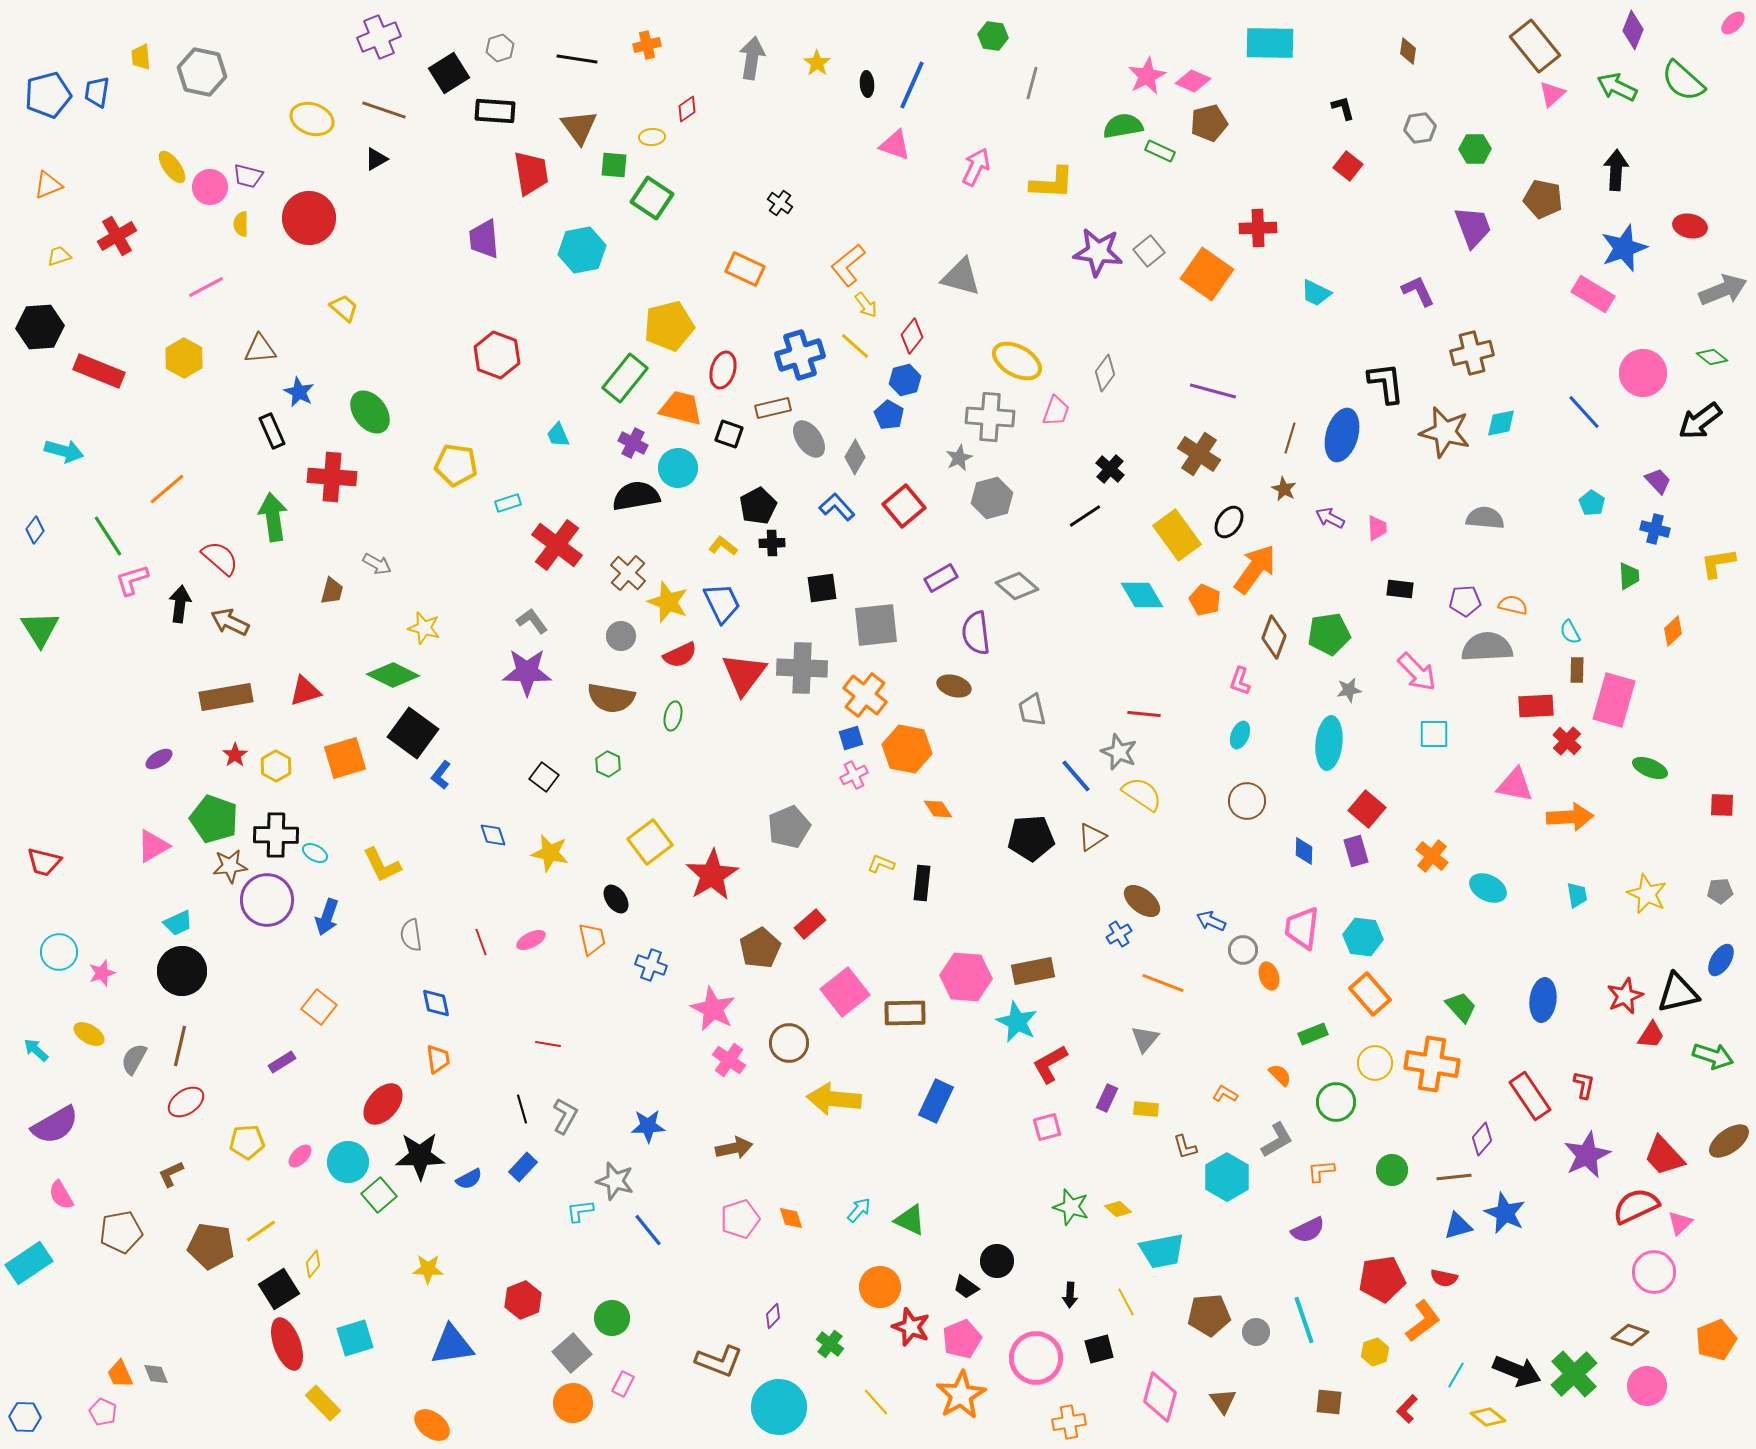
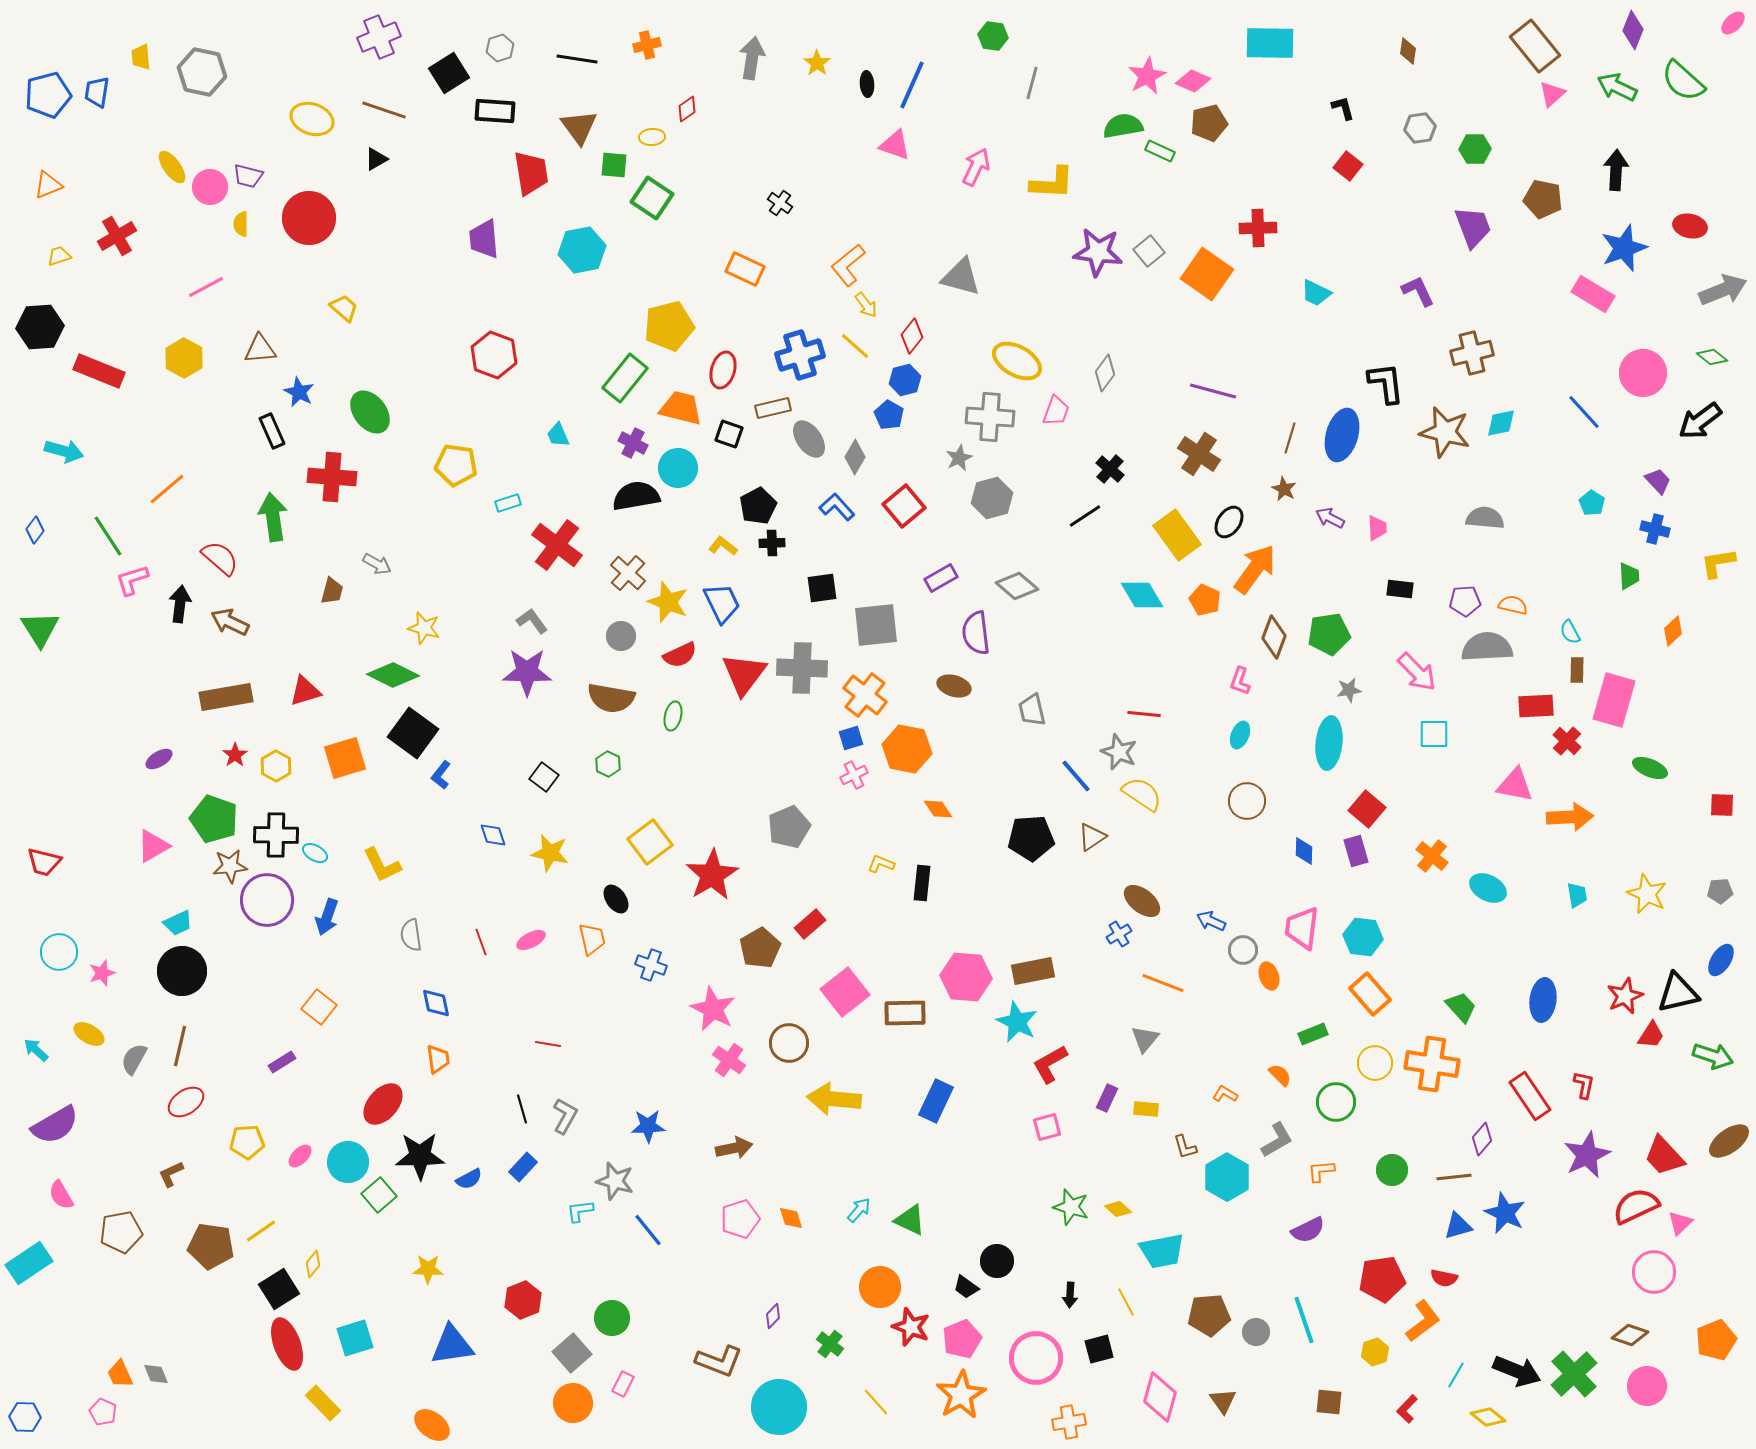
red hexagon at (497, 355): moved 3 px left
